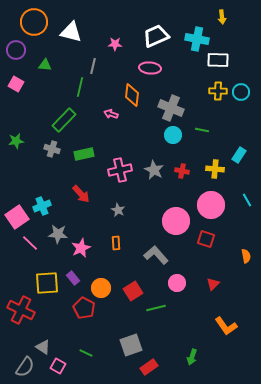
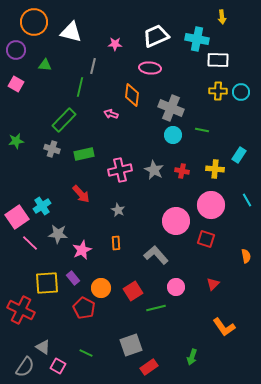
cyan cross at (42, 206): rotated 12 degrees counterclockwise
pink star at (81, 248): moved 1 px right, 2 px down
pink circle at (177, 283): moved 1 px left, 4 px down
orange L-shape at (226, 326): moved 2 px left, 1 px down
